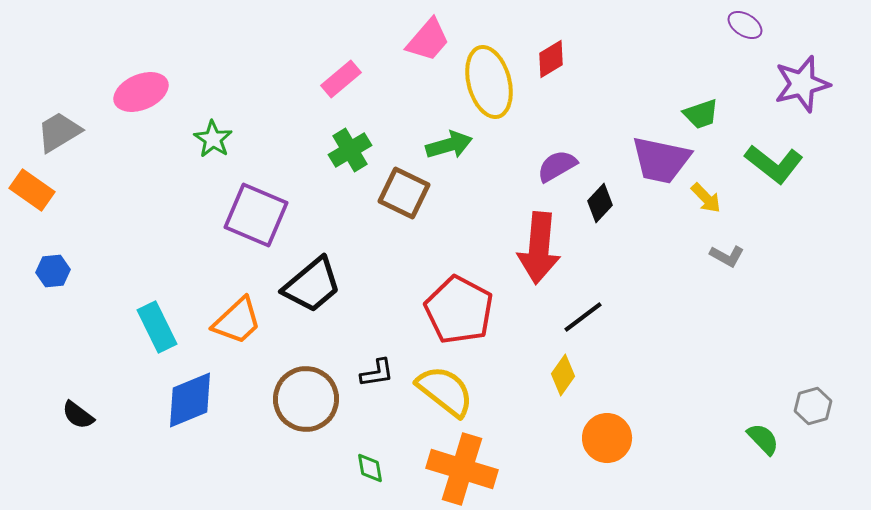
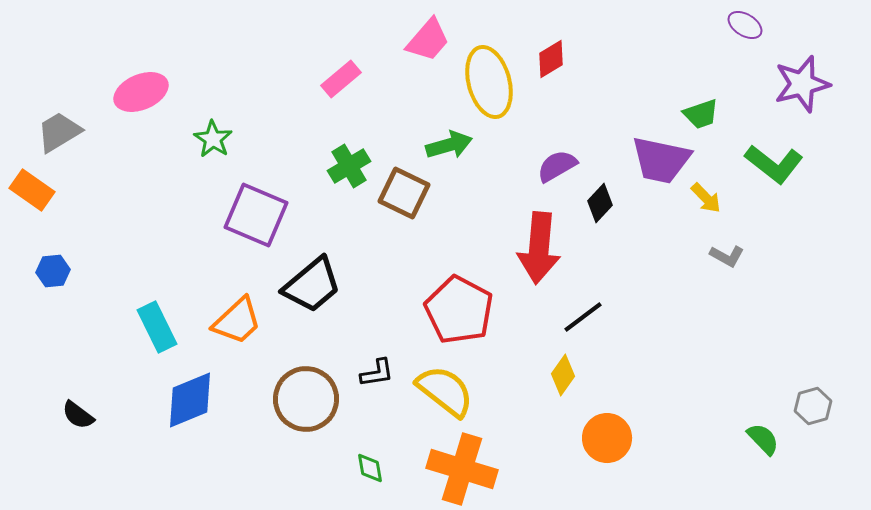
green cross: moved 1 px left, 16 px down
